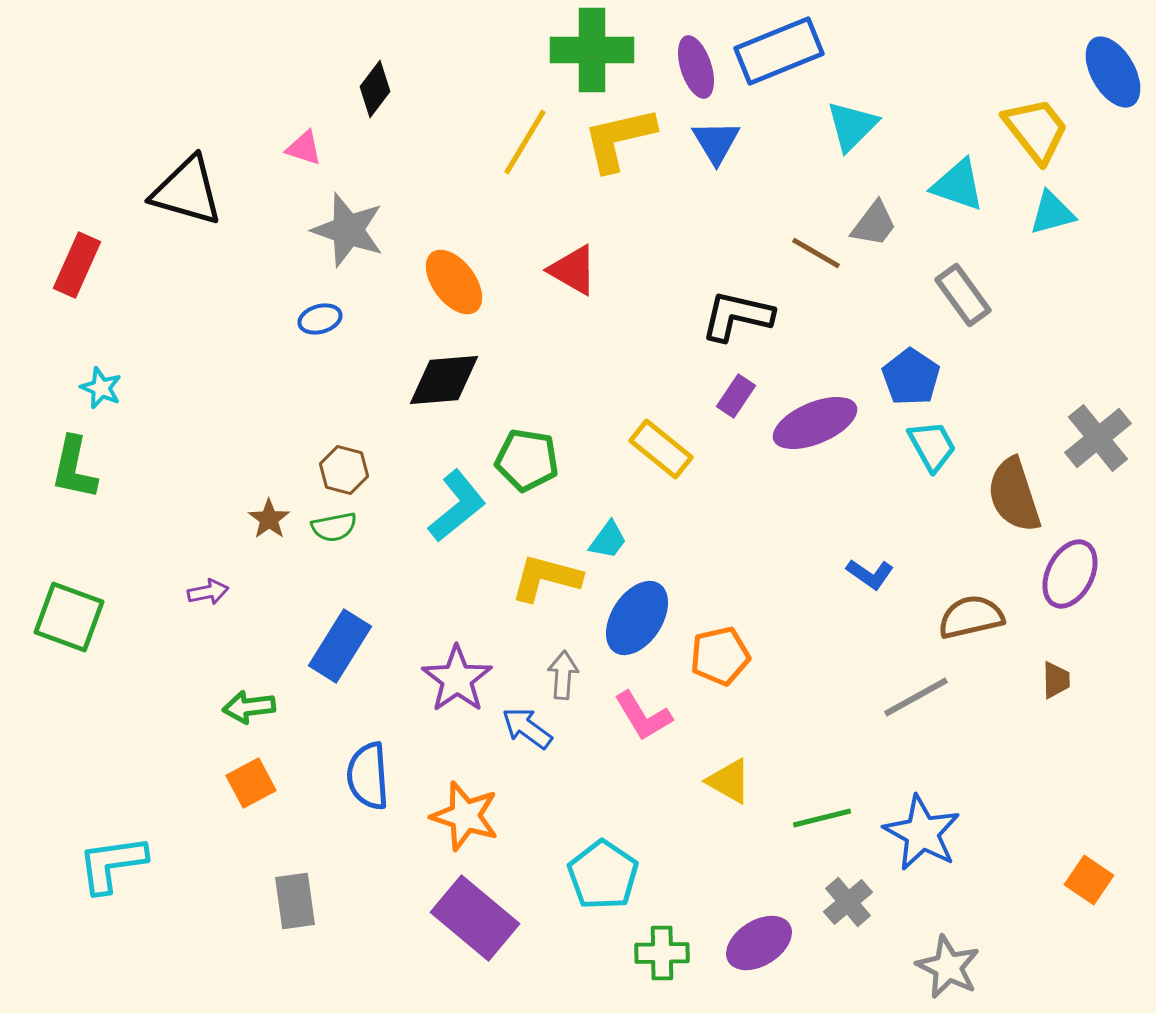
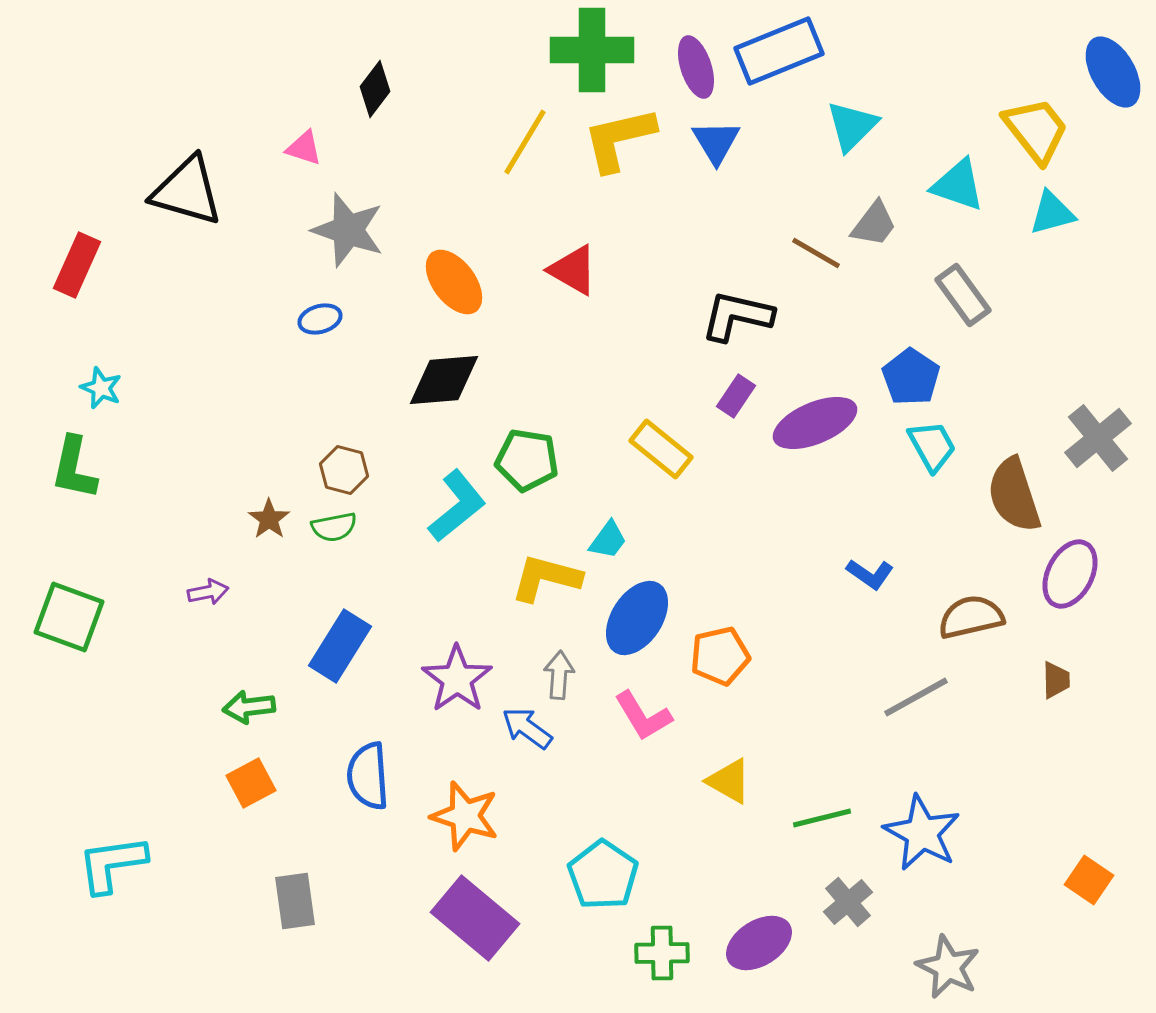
gray arrow at (563, 675): moved 4 px left
